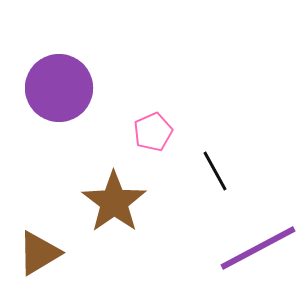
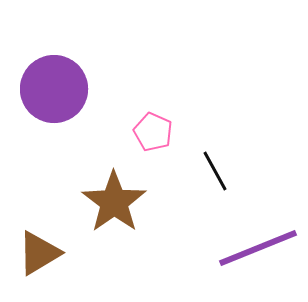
purple circle: moved 5 px left, 1 px down
pink pentagon: rotated 24 degrees counterclockwise
purple line: rotated 6 degrees clockwise
